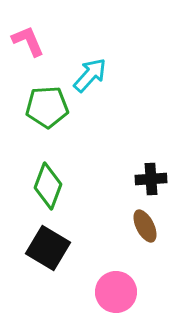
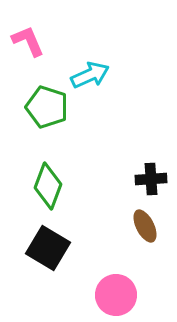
cyan arrow: rotated 24 degrees clockwise
green pentagon: rotated 21 degrees clockwise
pink circle: moved 3 px down
